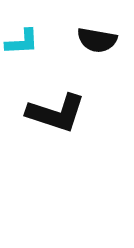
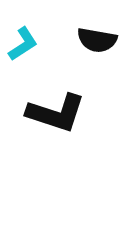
cyan L-shape: moved 1 px right, 2 px down; rotated 30 degrees counterclockwise
